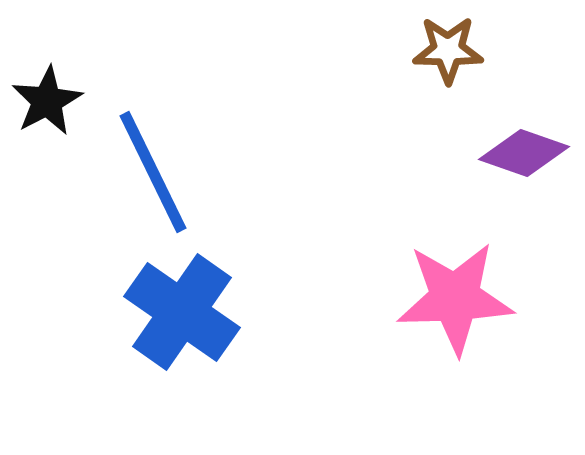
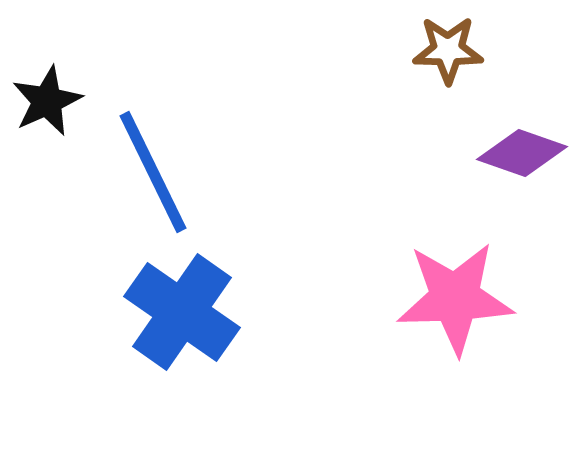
black star: rotated 4 degrees clockwise
purple diamond: moved 2 px left
